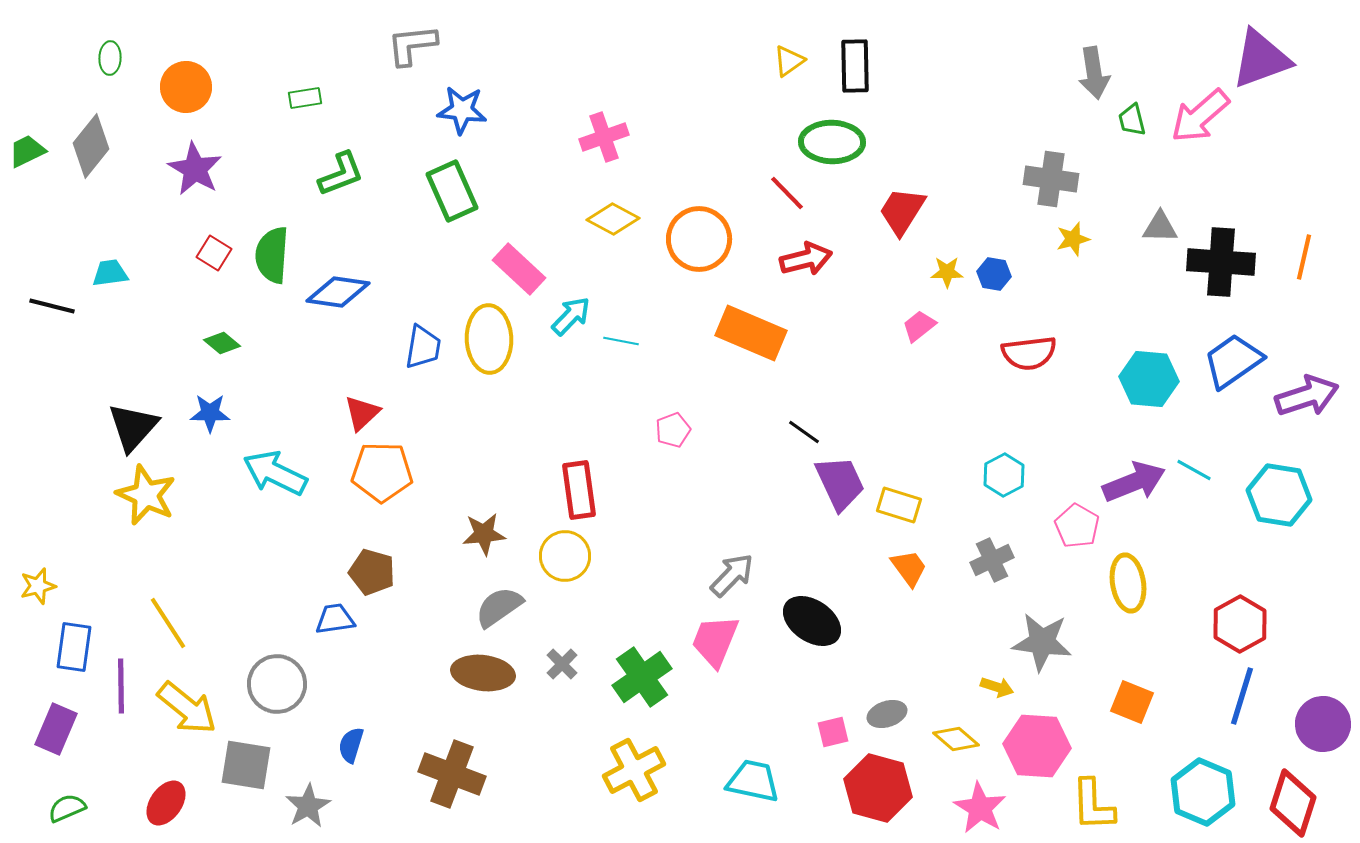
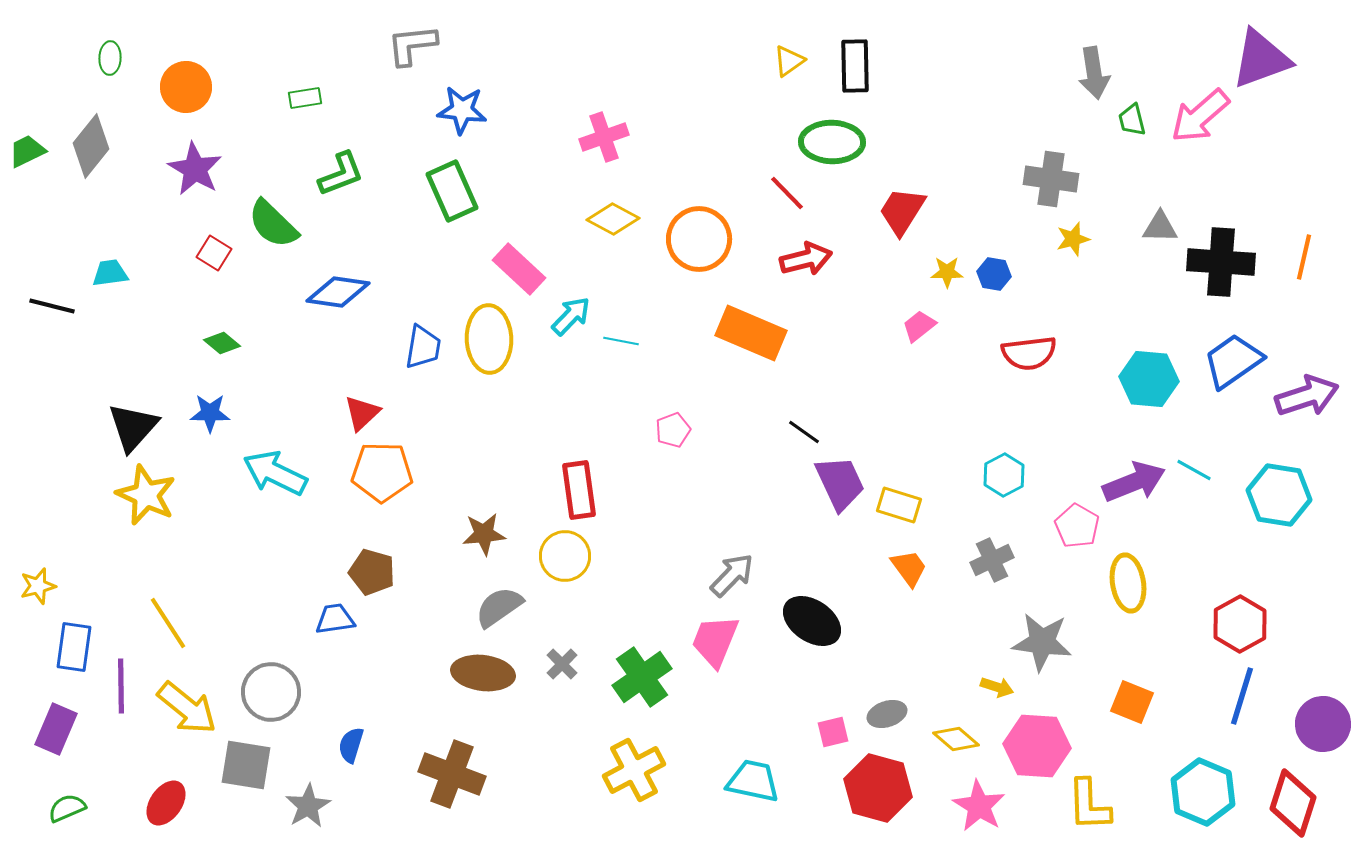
green semicircle at (272, 255): moved 1 px right, 31 px up; rotated 50 degrees counterclockwise
gray circle at (277, 684): moved 6 px left, 8 px down
yellow L-shape at (1093, 805): moved 4 px left
pink star at (980, 808): moved 1 px left, 2 px up
